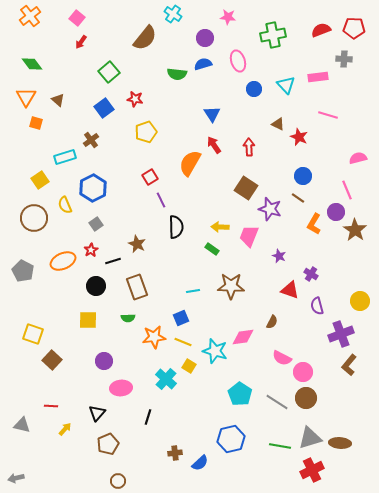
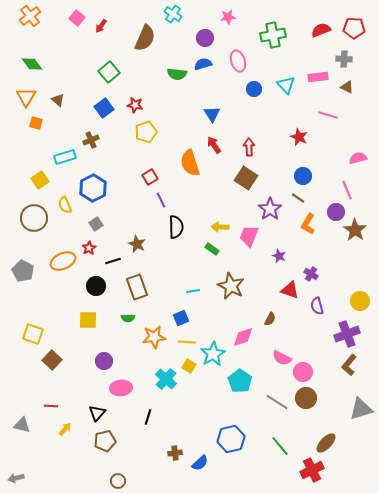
pink star at (228, 17): rotated 14 degrees counterclockwise
brown semicircle at (145, 38): rotated 16 degrees counterclockwise
red arrow at (81, 42): moved 20 px right, 16 px up
red star at (135, 99): moved 6 px down
brown triangle at (278, 124): moved 69 px right, 37 px up
brown cross at (91, 140): rotated 14 degrees clockwise
orange semicircle at (190, 163): rotated 48 degrees counterclockwise
brown square at (246, 188): moved 10 px up
purple star at (270, 209): rotated 20 degrees clockwise
orange L-shape at (314, 224): moved 6 px left
red star at (91, 250): moved 2 px left, 2 px up
brown star at (231, 286): rotated 24 degrees clockwise
brown semicircle at (272, 322): moved 2 px left, 3 px up
purple cross at (341, 334): moved 6 px right
pink diamond at (243, 337): rotated 10 degrees counterclockwise
yellow line at (183, 342): moved 4 px right; rotated 18 degrees counterclockwise
cyan star at (215, 351): moved 2 px left, 3 px down; rotated 25 degrees clockwise
cyan pentagon at (240, 394): moved 13 px up
gray triangle at (310, 438): moved 51 px right, 29 px up
brown ellipse at (340, 443): moved 14 px left; rotated 50 degrees counterclockwise
brown pentagon at (108, 444): moved 3 px left, 3 px up; rotated 10 degrees clockwise
green line at (280, 446): rotated 40 degrees clockwise
